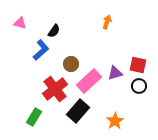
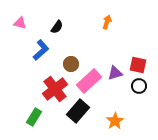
black semicircle: moved 3 px right, 4 px up
